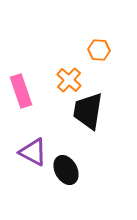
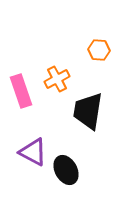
orange cross: moved 12 px left, 1 px up; rotated 20 degrees clockwise
